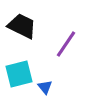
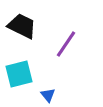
blue triangle: moved 3 px right, 8 px down
